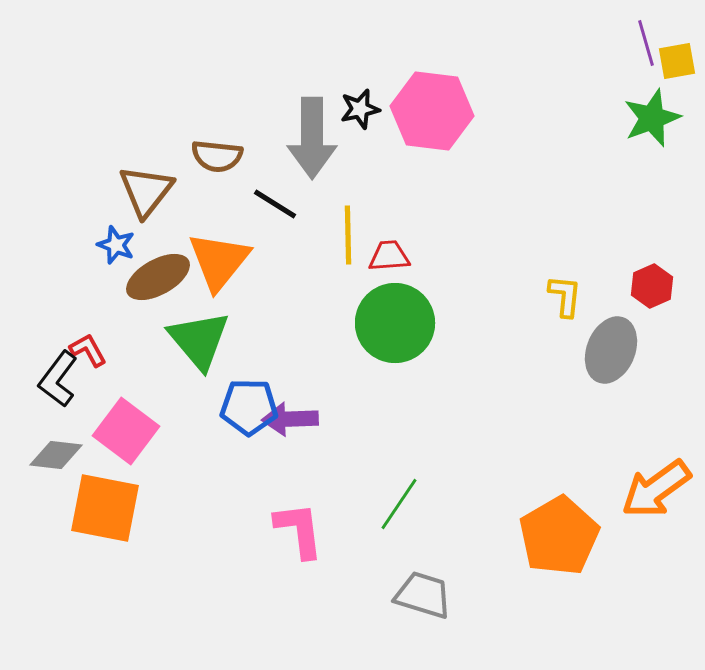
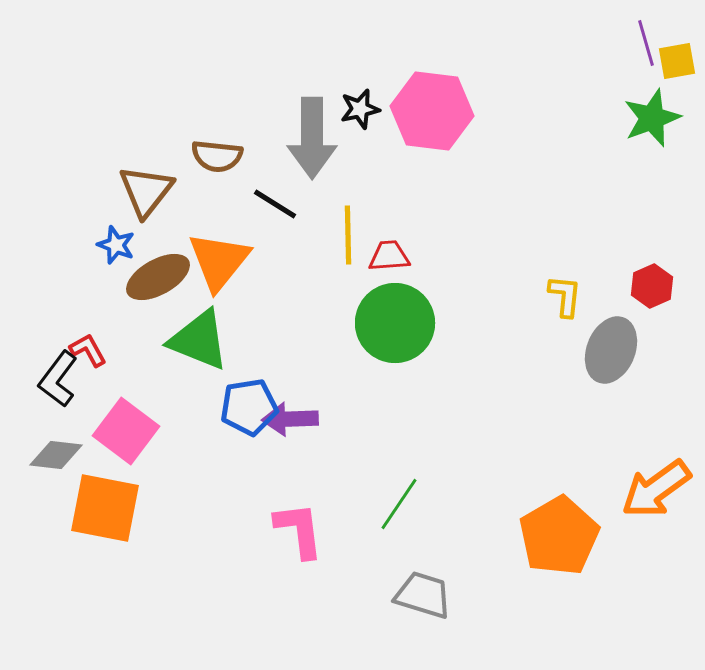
green triangle: rotated 28 degrees counterclockwise
blue pentagon: rotated 10 degrees counterclockwise
